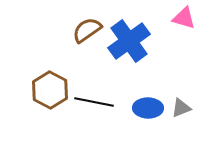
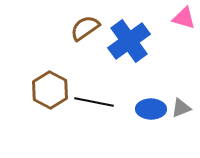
brown semicircle: moved 2 px left, 2 px up
blue ellipse: moved 3 px right, 1 px down
